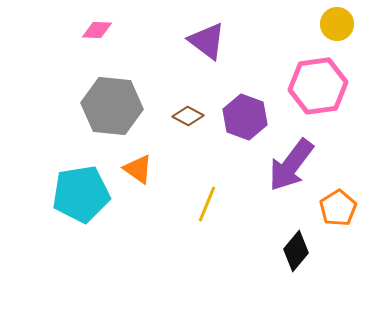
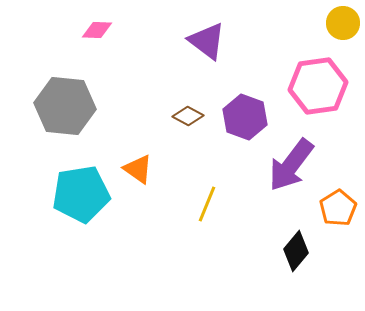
yellow circle: moved 6 px right, 1 px up
gray hexagon: moved 47 px left
